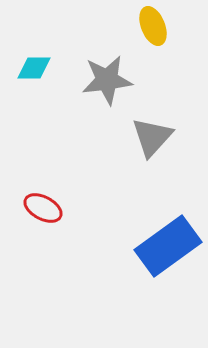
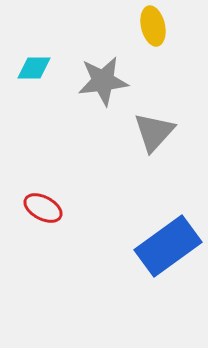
yellow ellipse: rotated 9 degrees clockwise
gray star: moved 4 px left, 1 px down
gray triangle: moved 2 px right, 5 px up
